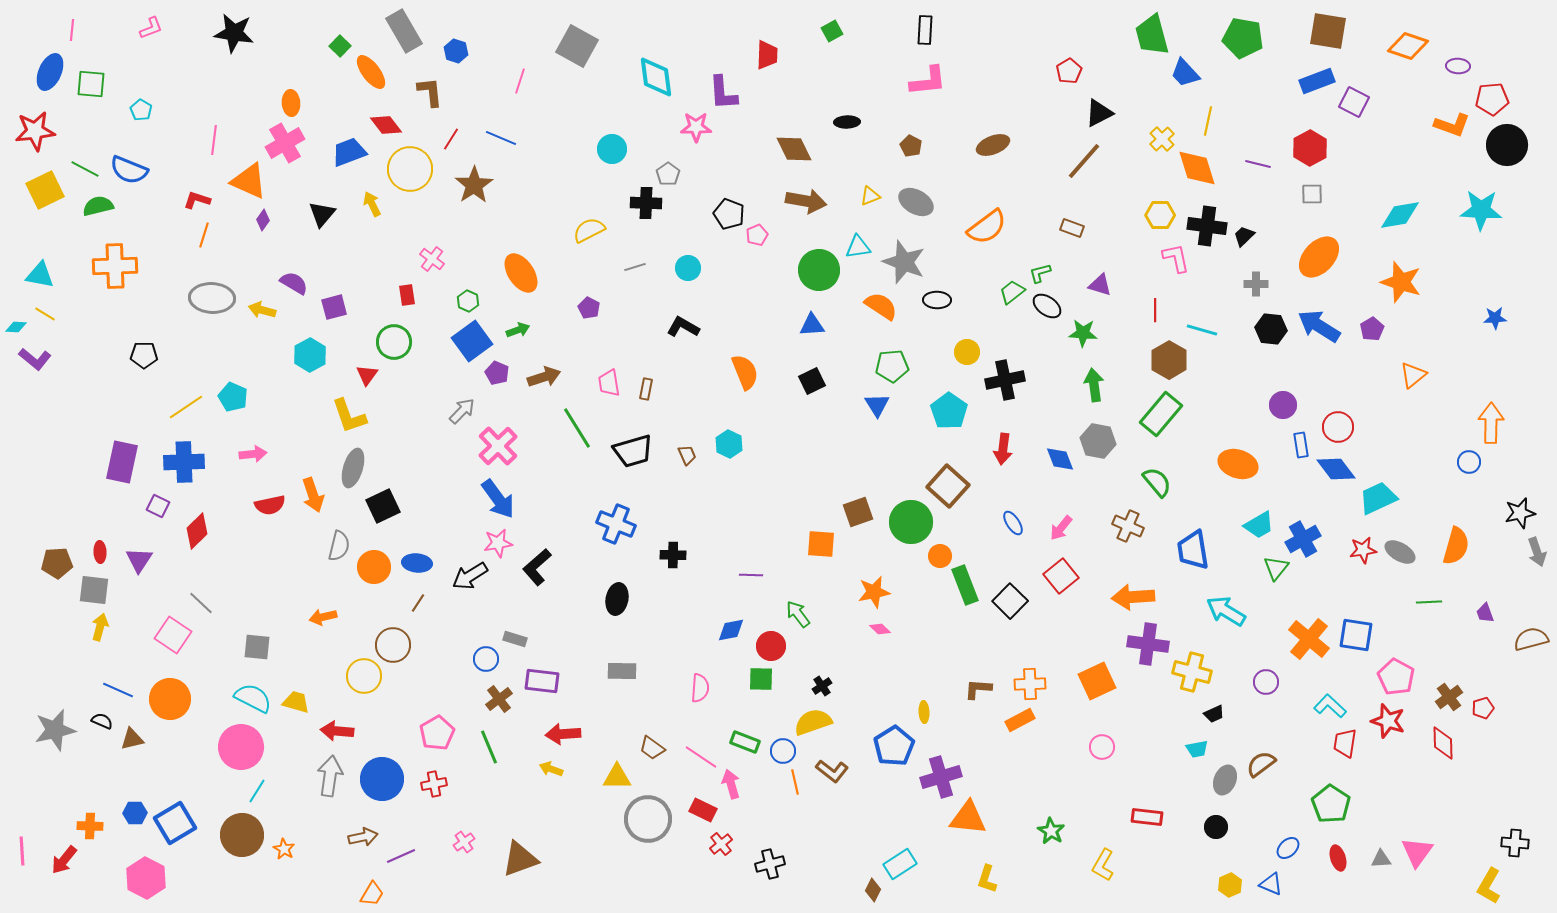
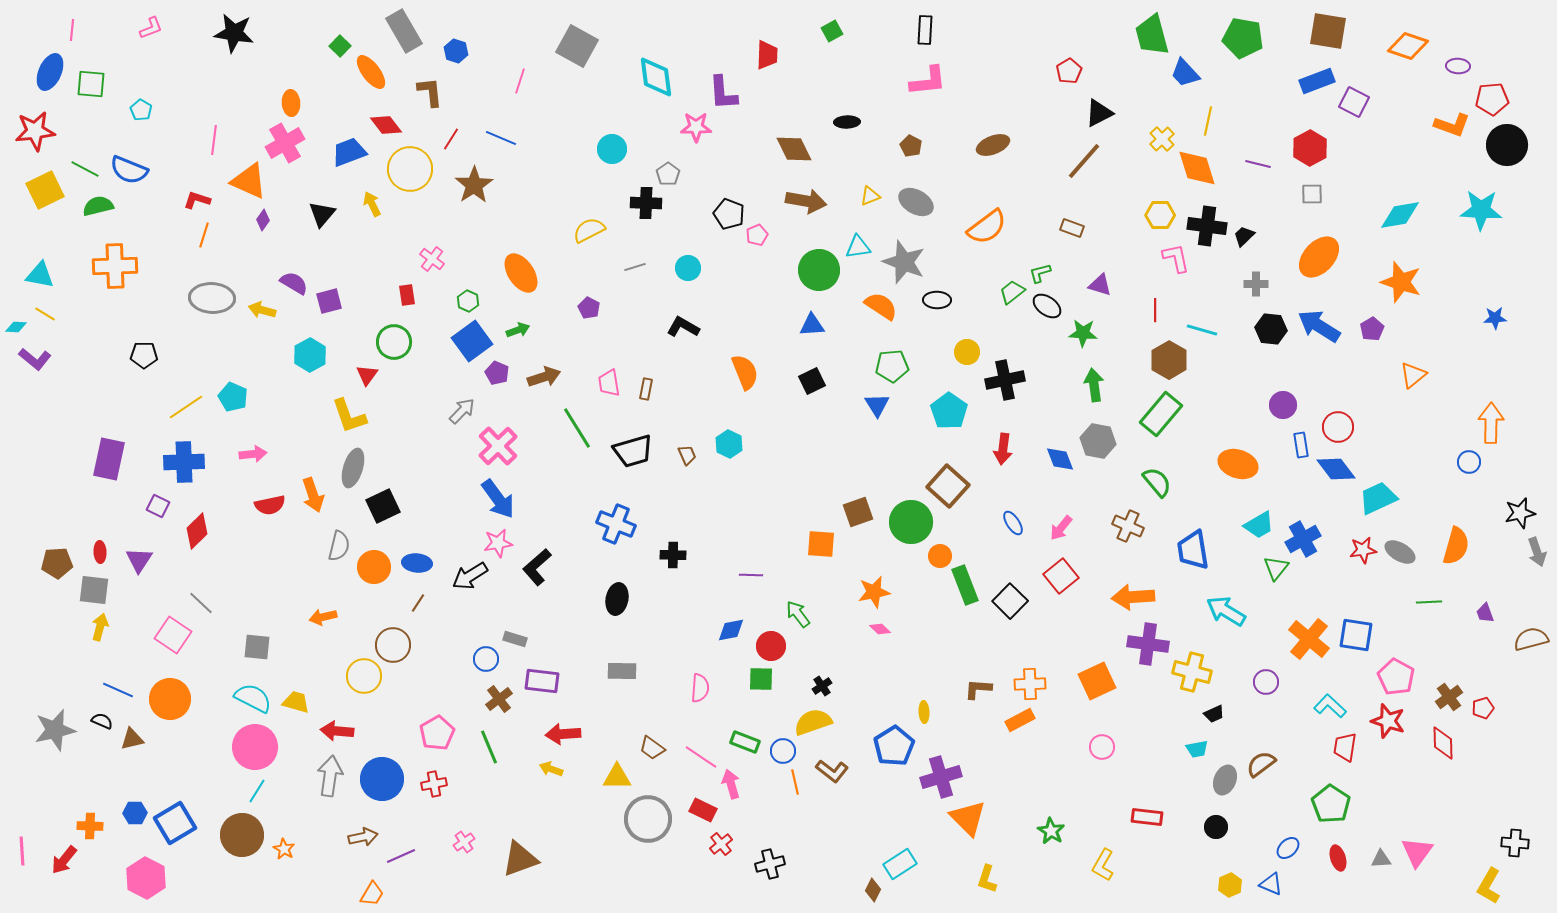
purple square at (334, 307): moved 5 px left, 6 px up
purple rectangle at (122, 462): moved 13 px left, 3 px up
red trapezoid at (1345, 743): moved 4 px down
pink circle at (241, 747): moved 14 px right
orange triangle at (968, 818): rotated 39 degrees clockwise
